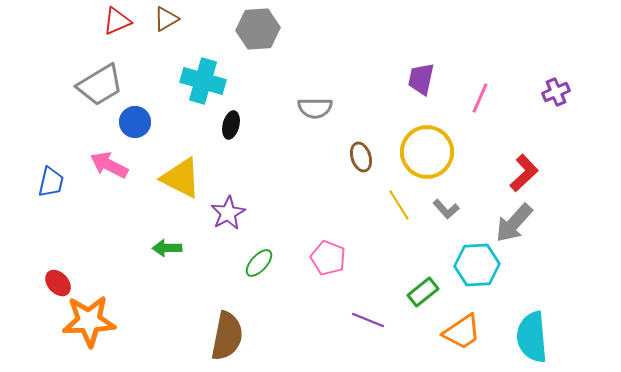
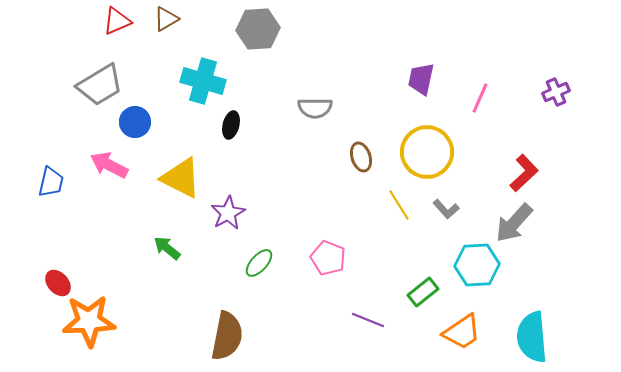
green arrow: rotated 40 degrees clockwise
